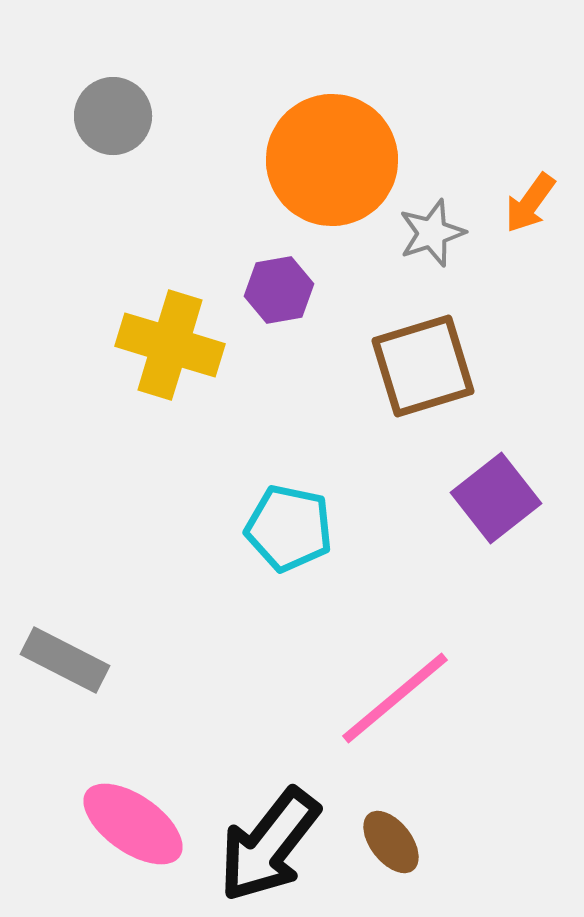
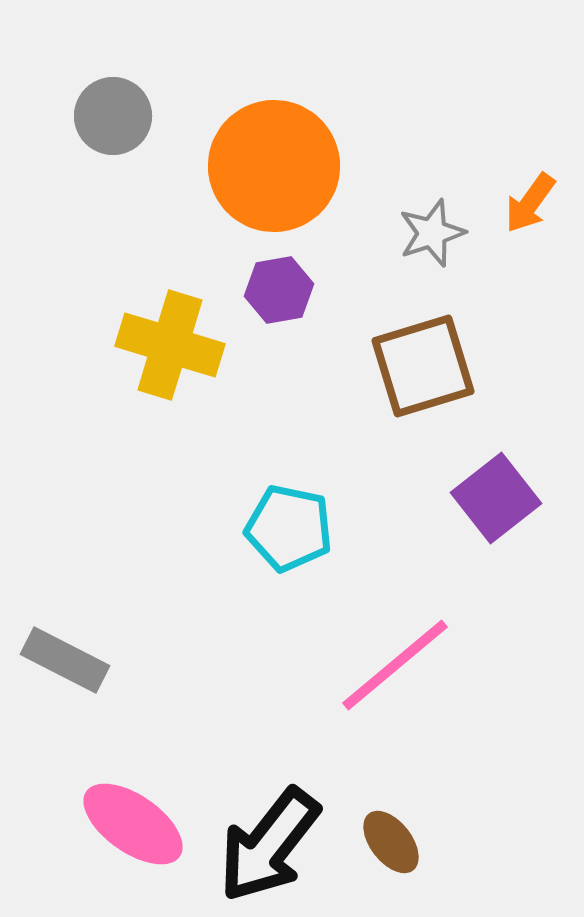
orange circle: moved 58 px left, 6 px down
pink line: moved 33 px up
